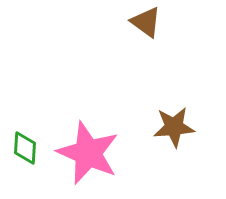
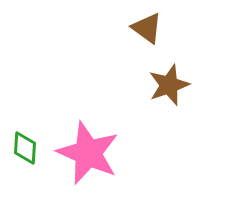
brown triangle: moved 1 px right, 6 px down
brown star: moved 5 px left, 42 px up; rotated 15 degrees counterclockwise
